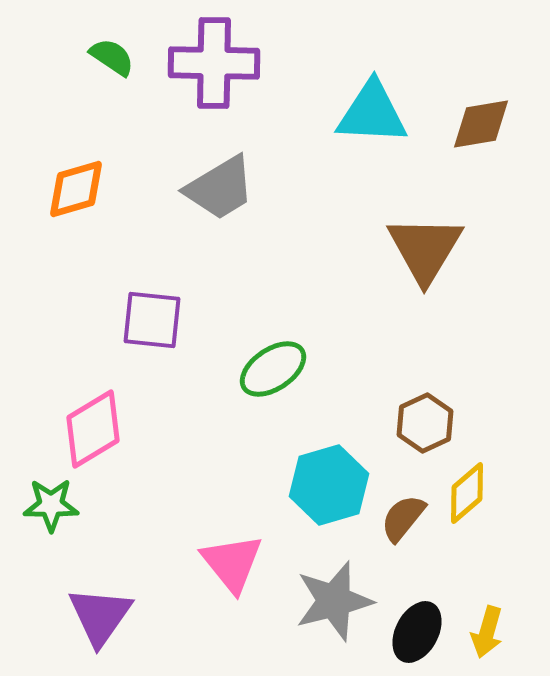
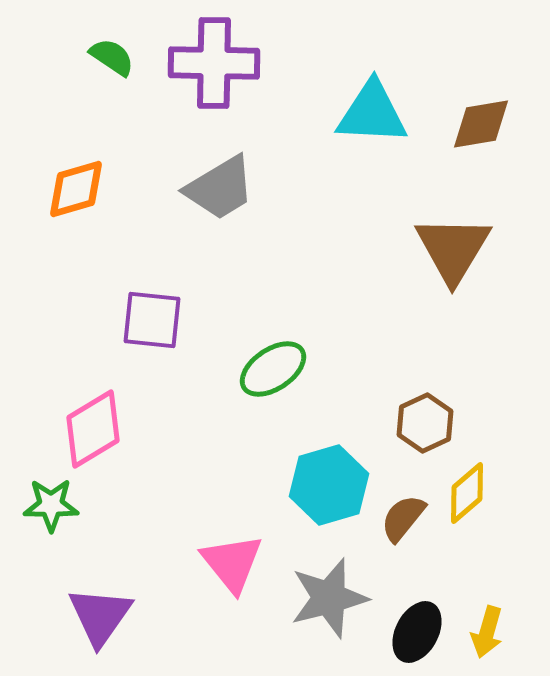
brown triangle: moved 28 px right
gray star: moved 5 px left, 3 px up
